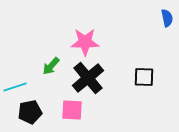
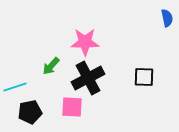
black cross: rotated 12 degrees clockwise
pink square: moved 3 px up
